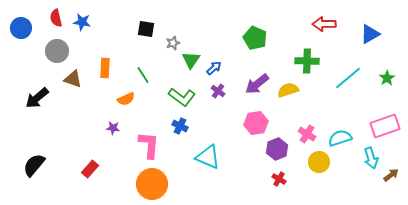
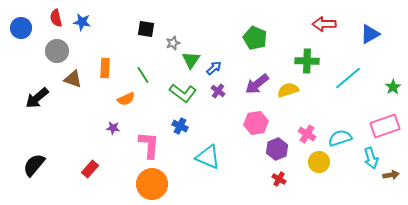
green star: moved 6 px right, 9 px down
green L-shape: moved 1 px right, 4 px up
brown arrow: rotated 28 degrees clockwise
